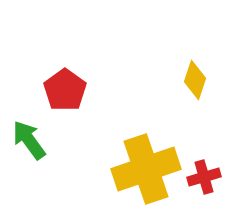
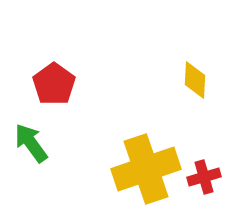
yellow diamond: rotated 15 degrees counterclockwise
red pentagon: moved 11 px left, 6 px up
green arrow: moved 2 px right, 3 px down
